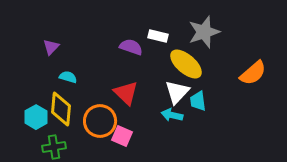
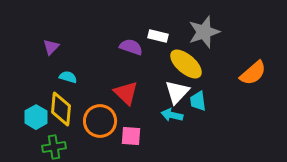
pink square: moved 9 px right; rotated 20 degrees counterclockwise
